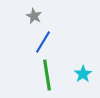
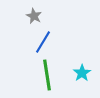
cyan star: moved 1 px left, 1 px up
